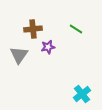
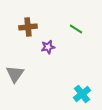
brown cross: moved 5 px left, 2 px up
gray triangle: moved 4 px left, 19 px down
